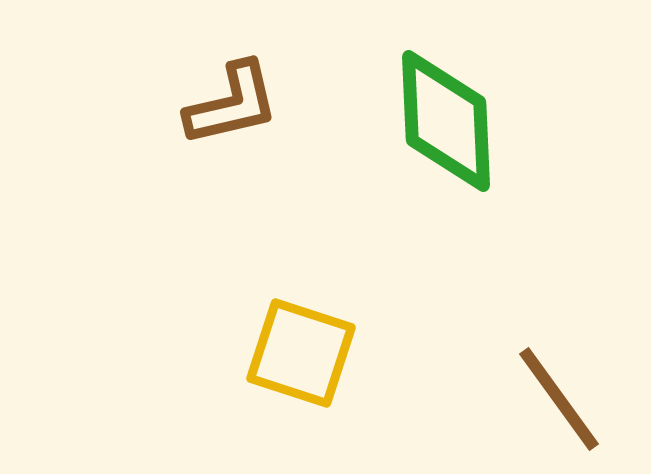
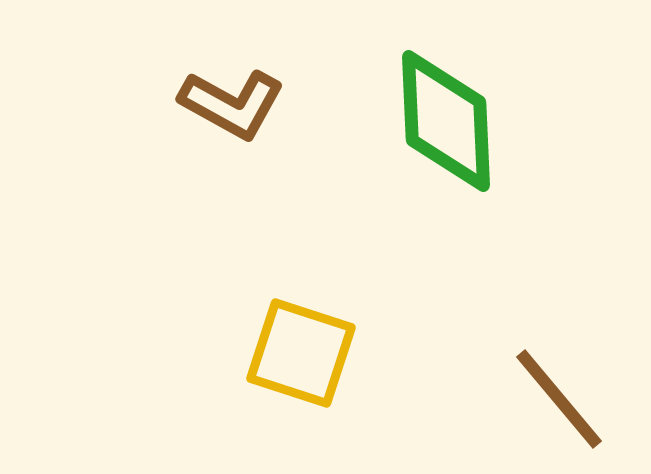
brown L-shape: rotated 42 degrees clockwise
brown line: rotated 4 degrees counterclockwise
